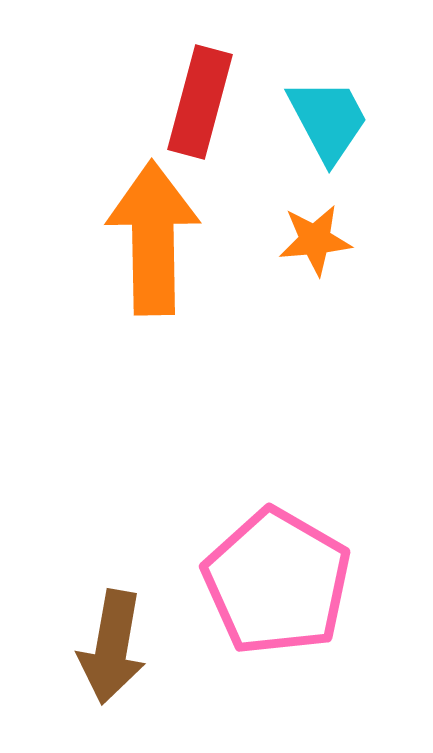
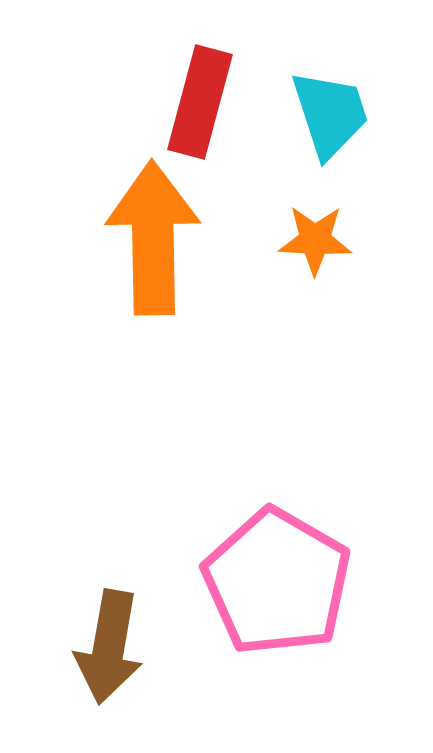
cyan trapezoid: moved 2 px right, 6 px up; rotated 10 degrees clockwise
orange star: rotated 8 degrees clockwise
brown arrow: moved 3 px left
